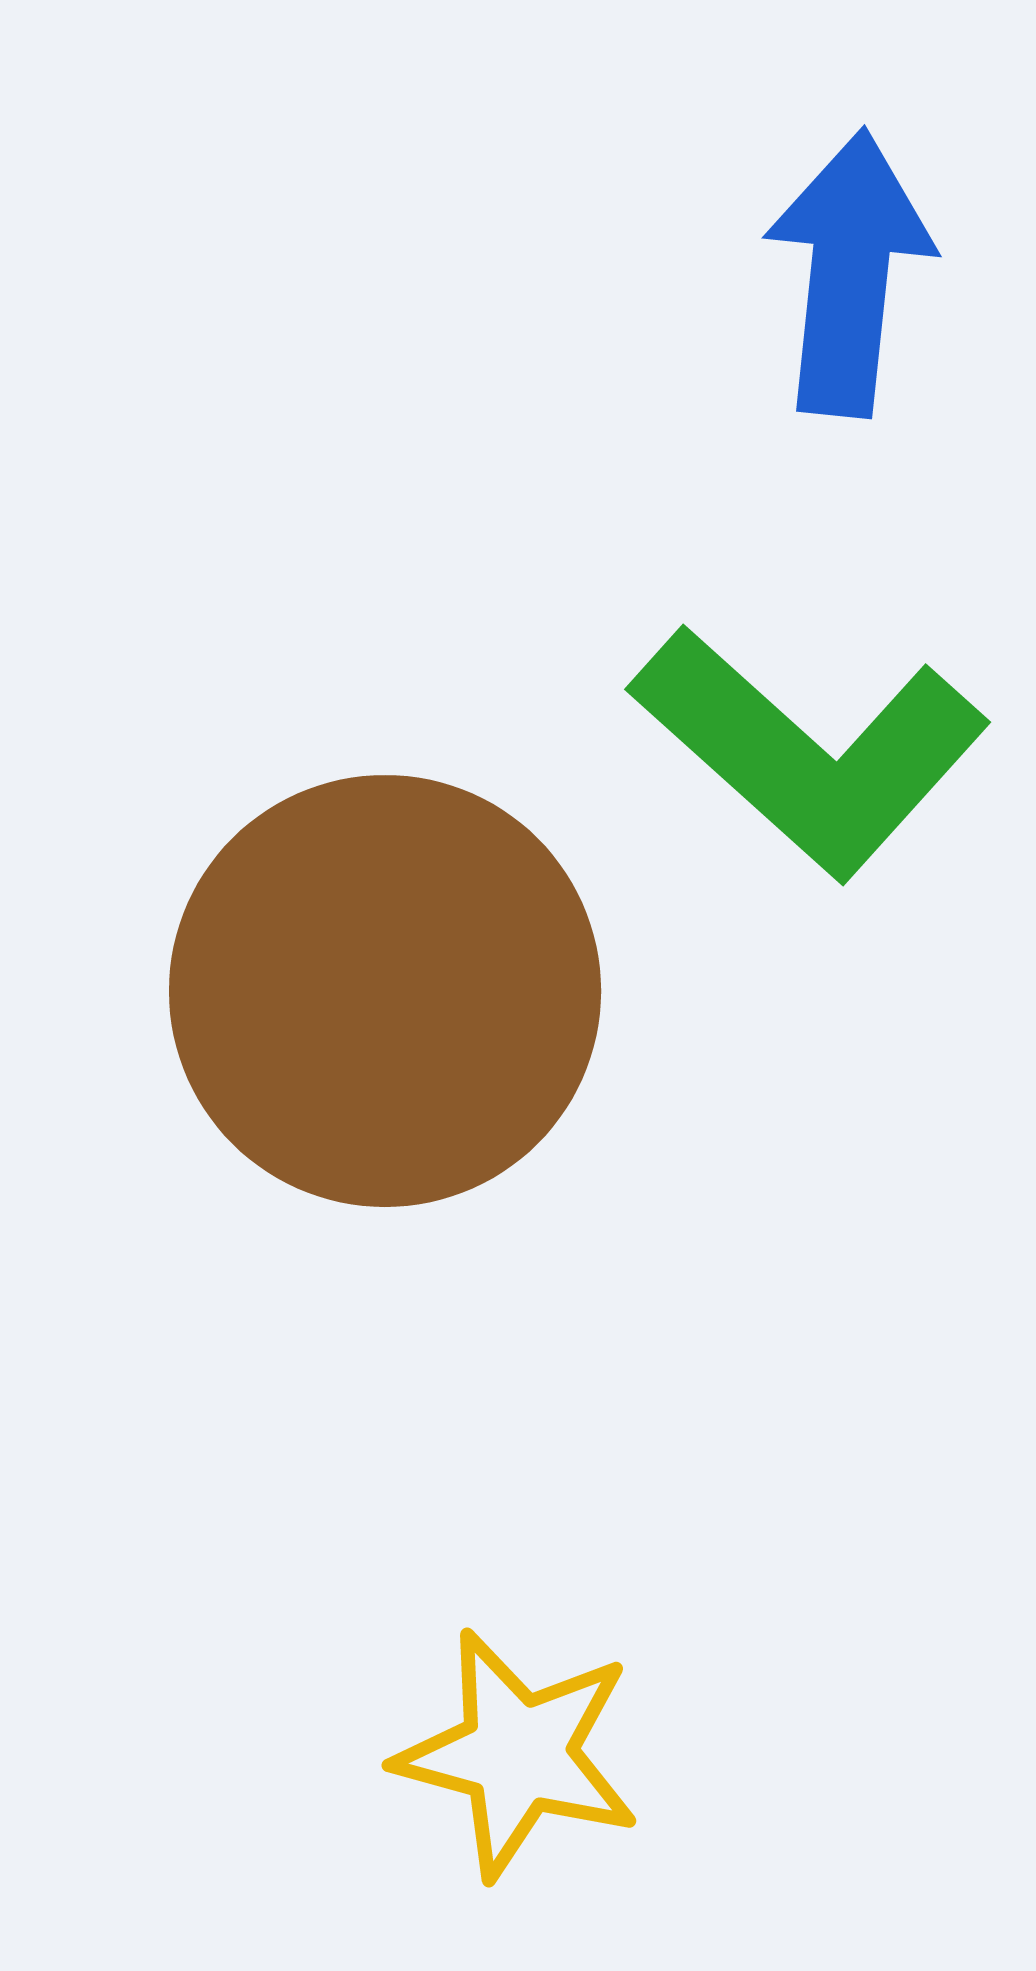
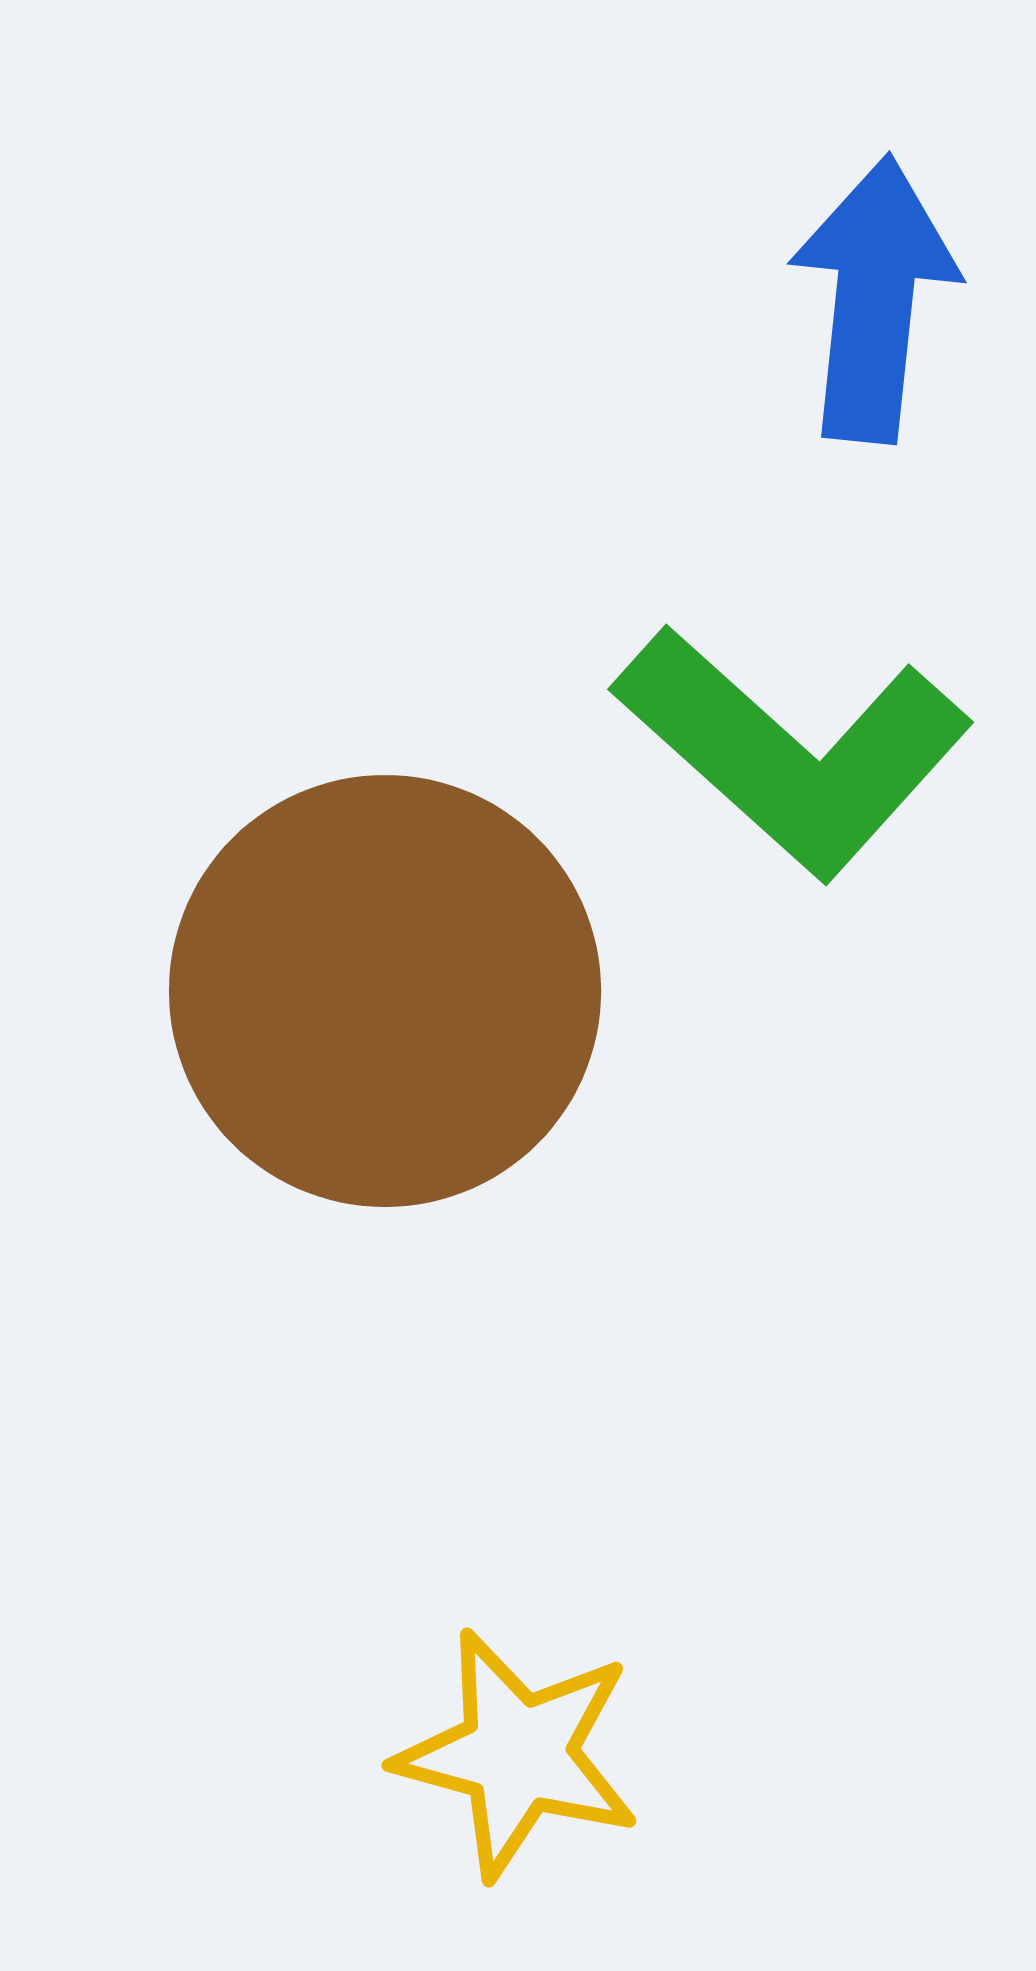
blue arrow: moved 25 px right, 26 px down
green L-shape: moved 17 px left
